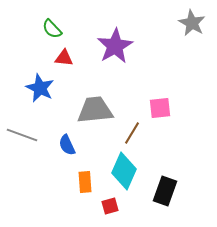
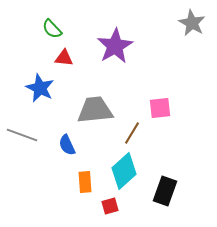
cyan diamond: rotated 24 degrees clockwise
